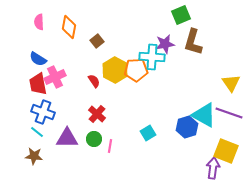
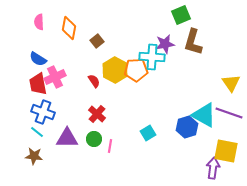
orange diamond: moved 1 px down
yellow square: rotated 10 degrees counterclockwise
